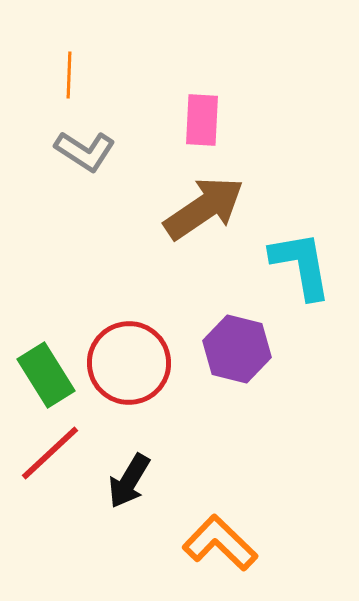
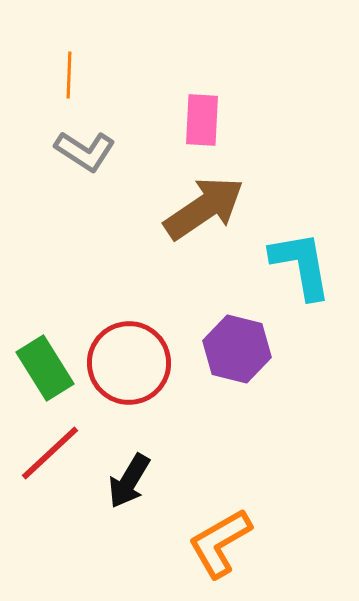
green rectangle: moved 1 px left, 7 px up
orange L-shape: rotated 74 degrees counterclockwise
